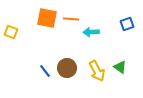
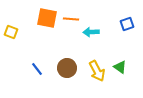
blue line: moved 8 px left, 2 px up
